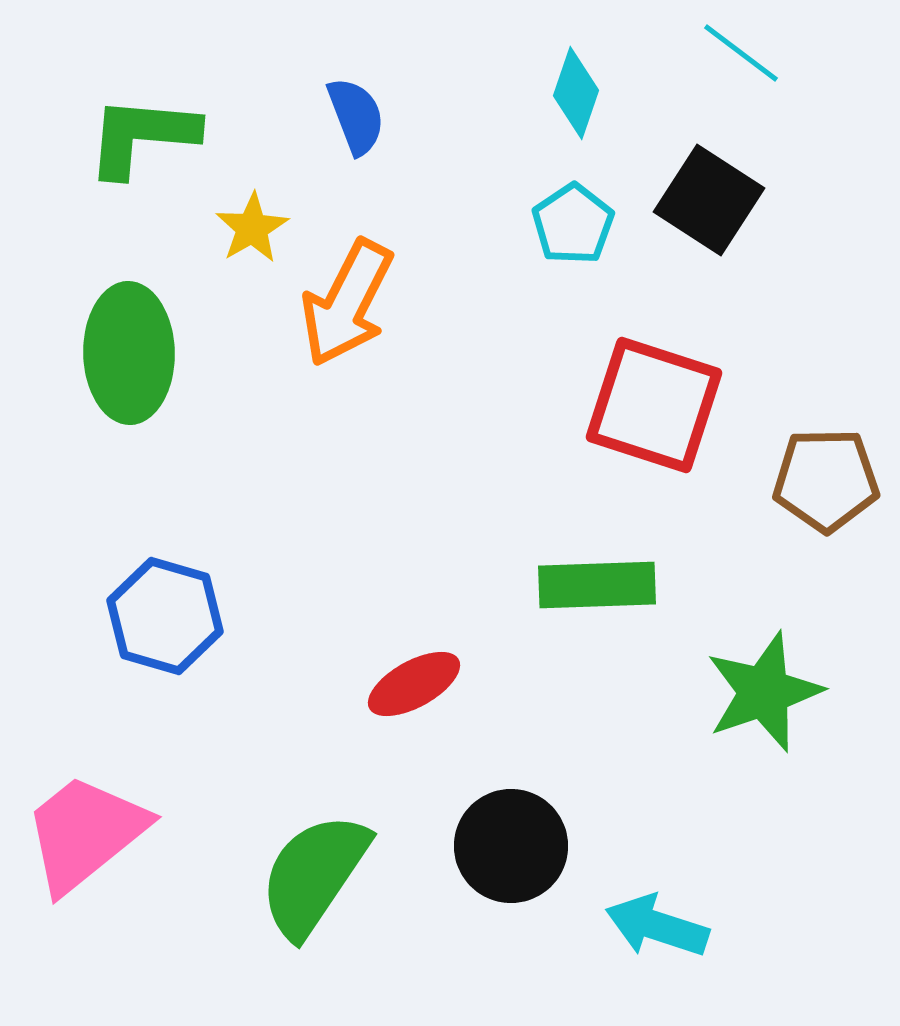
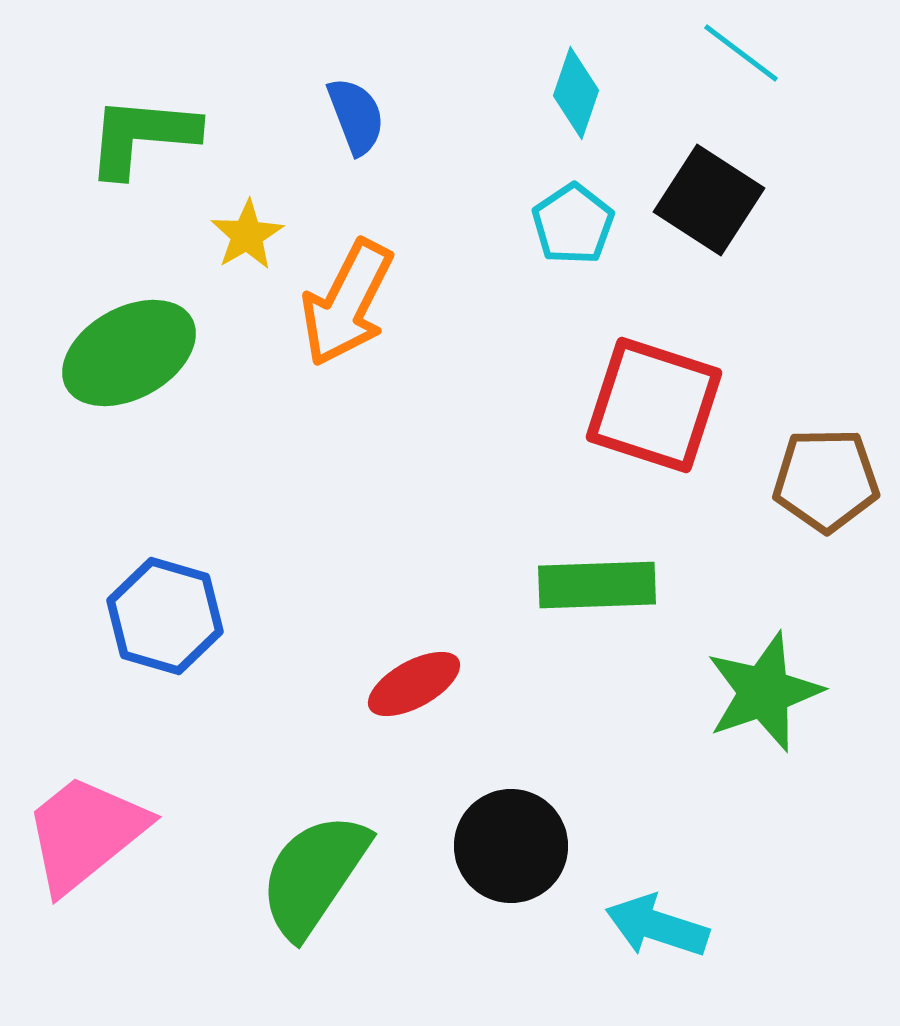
yellow star: moved 5 px left, 7 px down
green ellipse: rotated 62 degrees clockwise
